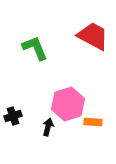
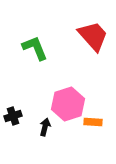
red trapezoid: rotated 20 degrees clockwise
black arrow: moved 3 px left
